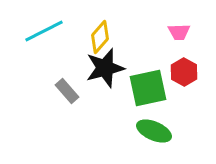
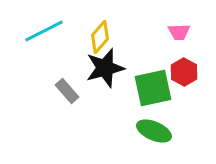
green square: moved 5 px right
